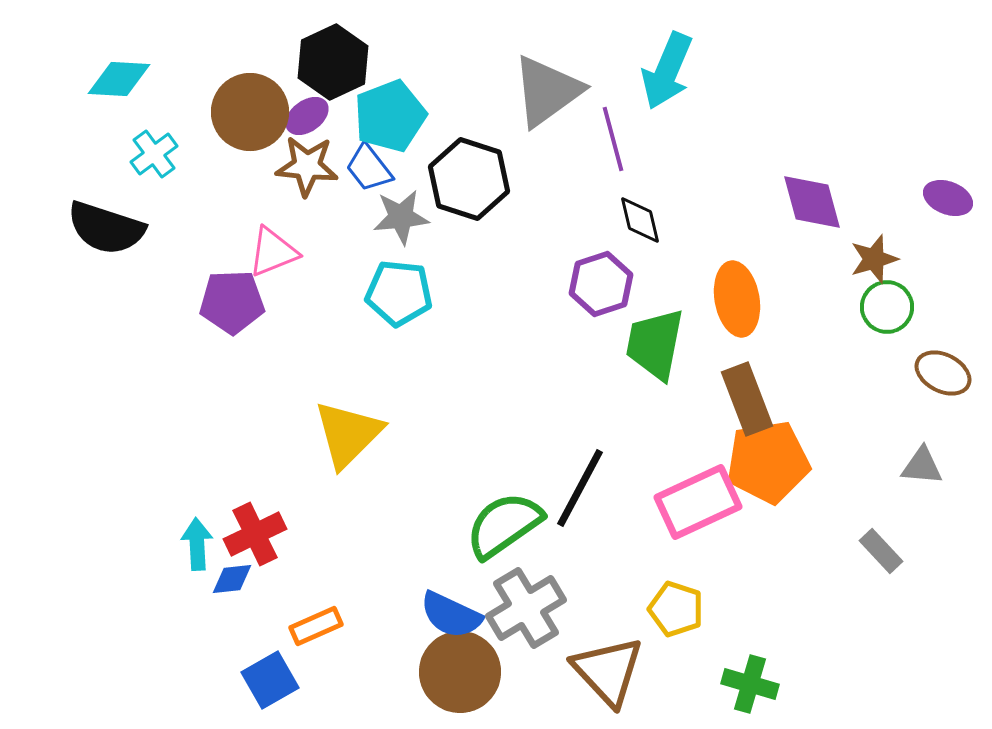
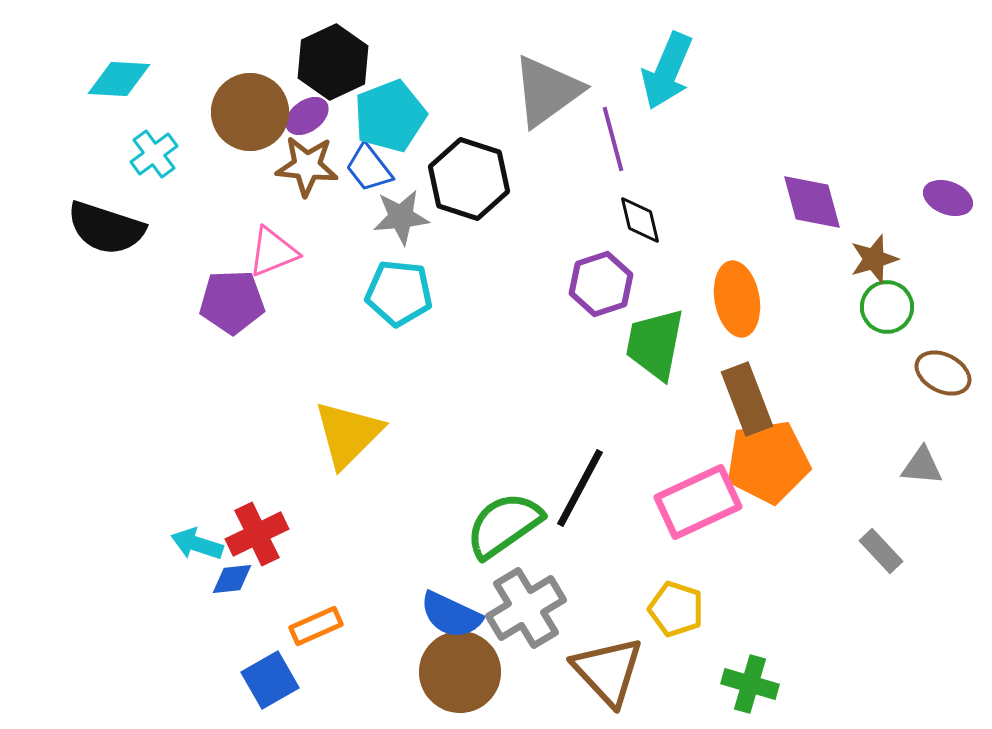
red cross at (255, 534): moved 2 px right
cyan arrow at (197, 544): rotated 69 degrees counterclockwise
